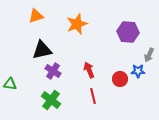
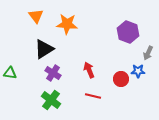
orange triangle: rotated 49 degrees counterclockwise
orange star: moved 10 px left; rotated 25 degrees clockwise
purple hexagon: rotated 15 degrees clockwise
black triangle: moved 2 px right, 1 px up; rotated 20 degrees counterclockwise
gray arrow: moved 1 px left, 2 px up
purple cross: moved 2 px down
red circle: moved 1 px right
green triangle: moved 11 px up
red line: rotated 63 degrees counterclockwise
